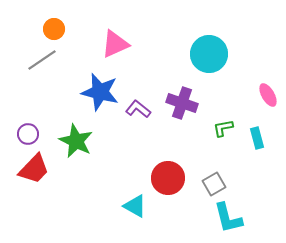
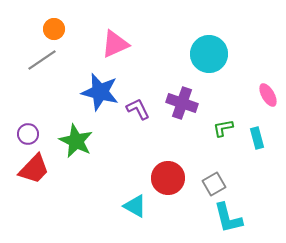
purple L-shape: rotated 25 degrees clockwise
